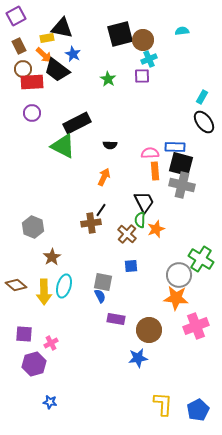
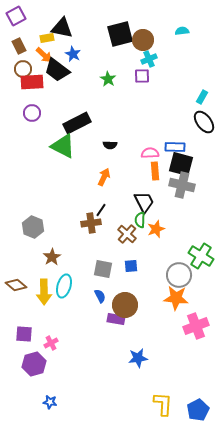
green cross at (201, 259): moved 3 px up
gray square at (103, 282): moved 13 px up
brown circle at (149, 330): moved 24 px left, 25 px up
